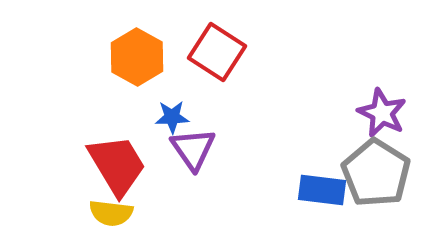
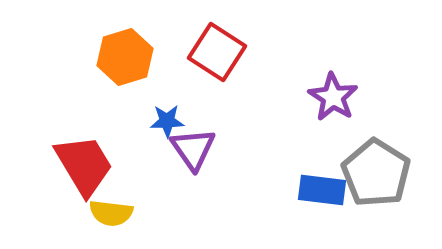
orange hexagon: moved 12 px left; rotated 14 degrees clockwise
purple star: moved 49 px left, 16 px up; rotated 6 degrees clockwise
blue star: moved 5 px left, 4 px down
red trapezoid: moved 33 px left
